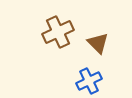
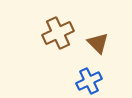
brown cross: moved 1 px down
